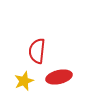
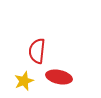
red ellipse: rotated 25 degrees clockwise
